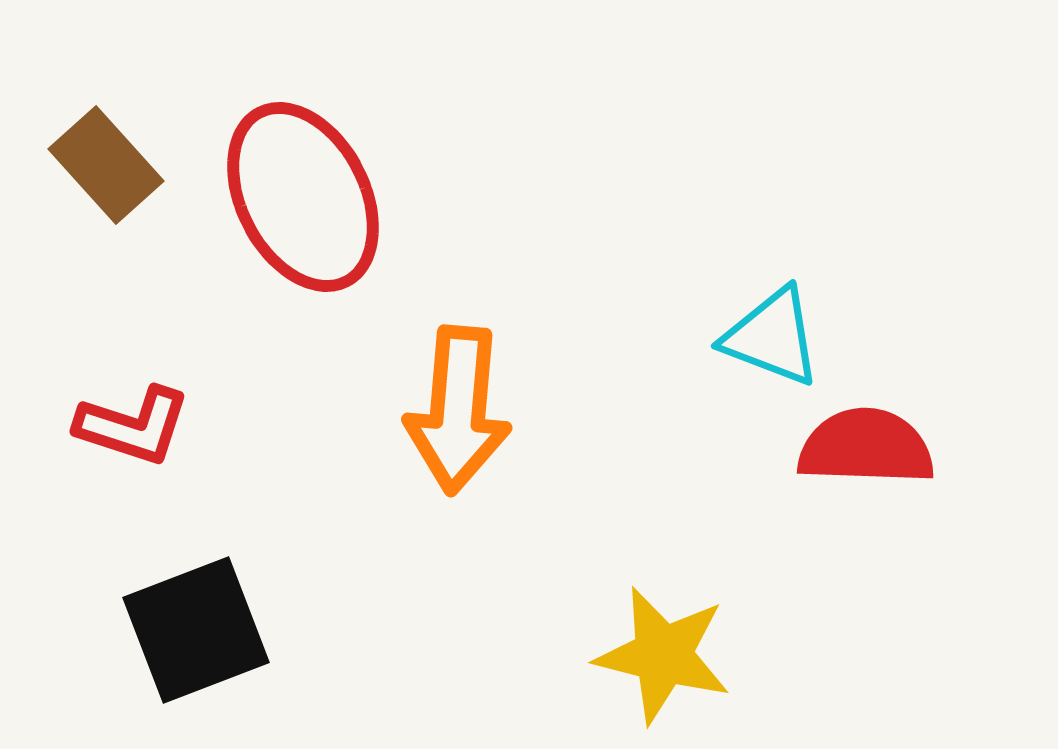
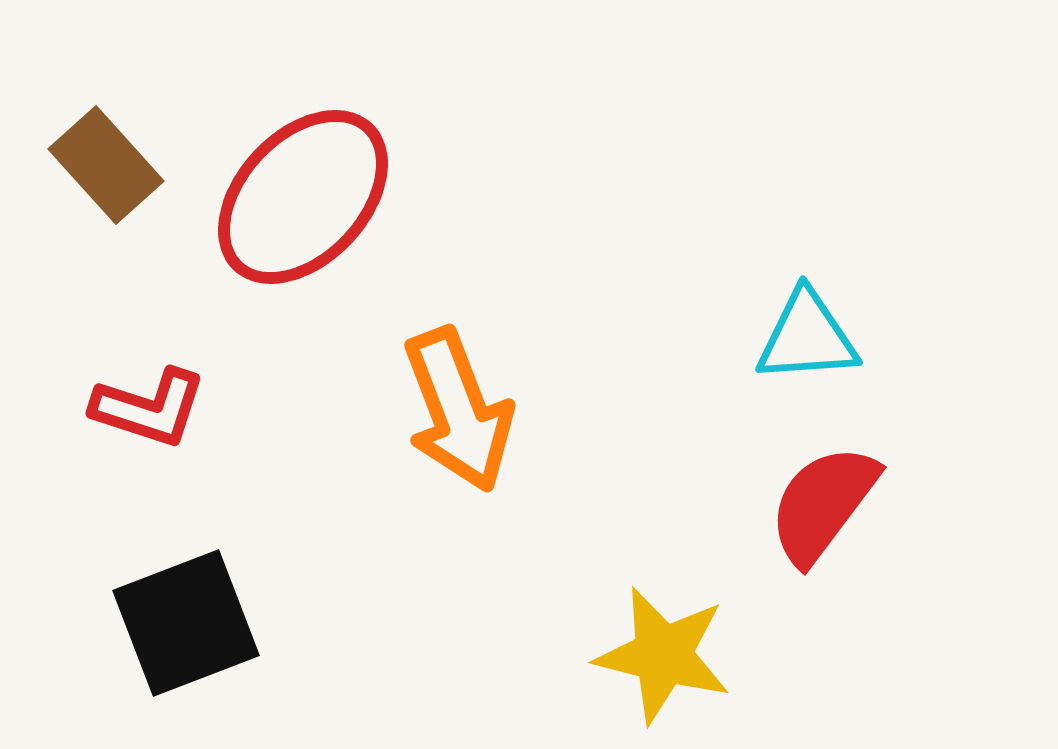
red ellipse: rotated 70 degrees clockwise
cyan triangle: moved 35 px right; rotated 25 degrees counterclockwise
orange arrow: rotated 26 degrees counterclockwise
red L-shape: moved 16 px right, 18 px up
red semicircle: moved 43 px left, 57 px down; rotated 55 degrees counterclockwise
black square: moved 10 px left, 7 px up
